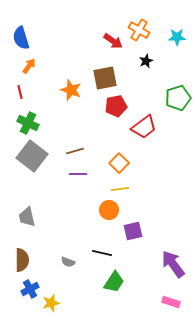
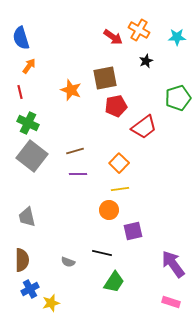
red arrow: moved 4 px up
